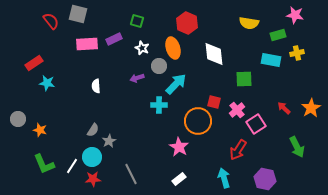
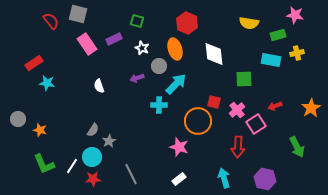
pink rectangle at (87, 44): rotated 60 degrees clockwise
orange ellipse at (173, 48): moved 2 px right, 1 px down
white semicircle at (96, 86): moved 3 px right; rotated 16 degrees counterclockwise
red arrow at (284, 108): moved 9 px left, 2 px up; rotated 64 degrees counterclockwise
pink star at (179, 147): rotated 12 degrees counterclockwise
red arrow at (238, 150): moved 3 px up; rotated 30 degrees counterclockwise
